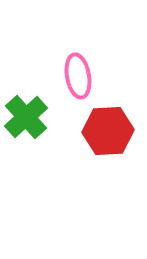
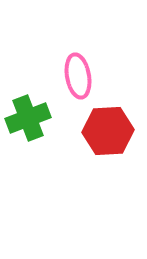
green cross: moved 2 px right, 1 px down; rotated 21 degrees clockwise
